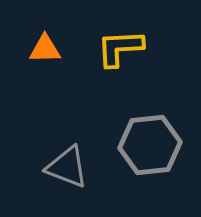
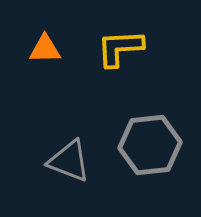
gray triangle: moved 2 px right, 6 px up
